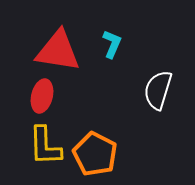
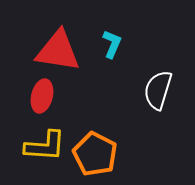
yellow L-shape: rotated 84 degrees counterclockwise
